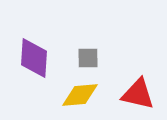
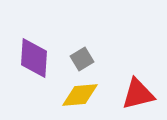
gray square: moved 6 px left, 1 px down; rotated 30 degrees counterclockwise
red triangle: rotated 27 degrees counterclockwise
